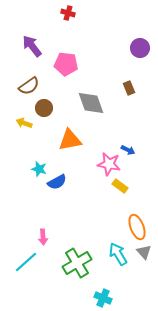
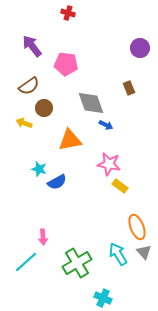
blue arrow: moved 22 px left, 25 px up
